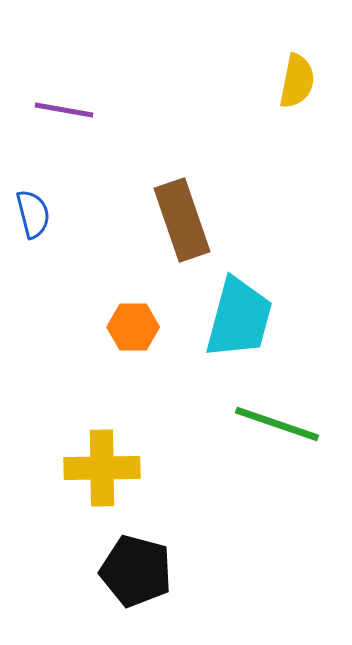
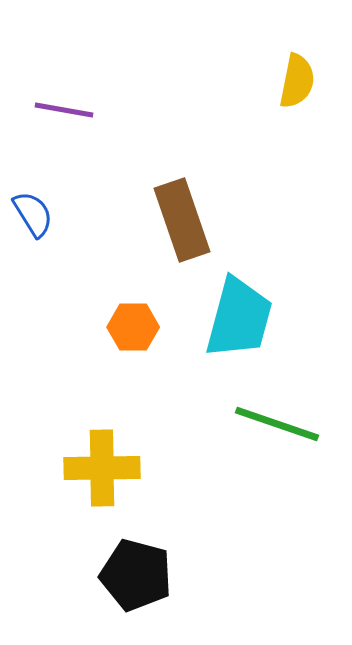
blue semicircle: rotated 18 degrees counterclockwise
black pentagon: moved 4 px down
